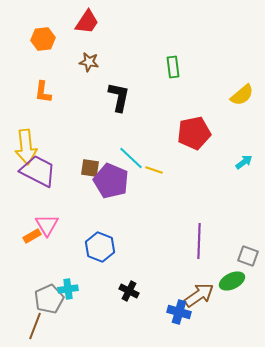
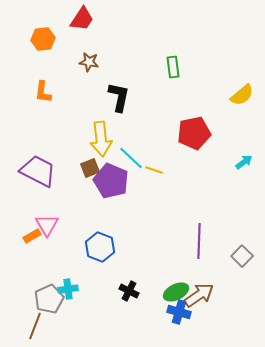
red trapezoid: moved 5 px left, 3 px up
yellow arrow: moved 75 px right, 8 px up
brown square: rotated 30 degrees counterclockwise
gray square: moved 6 px left; rotated 25 degrees clockwise
green ellipse: moved 56 px left, 11 px down
